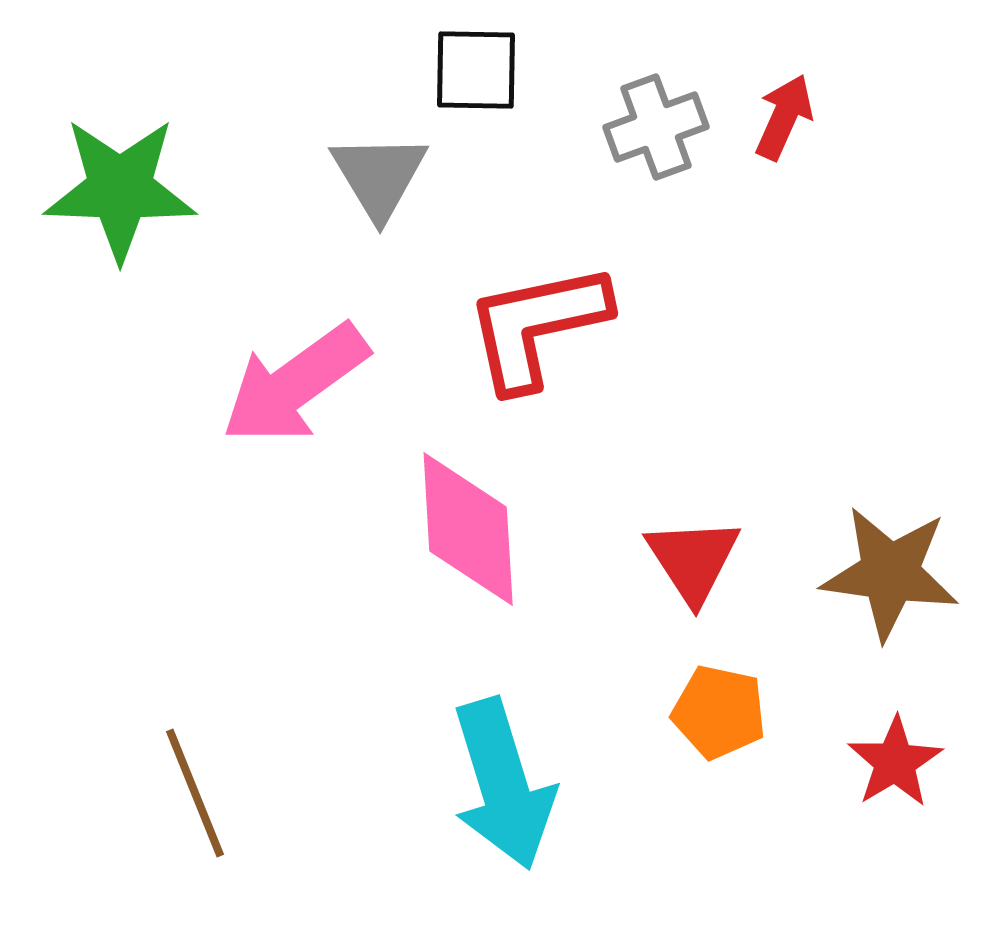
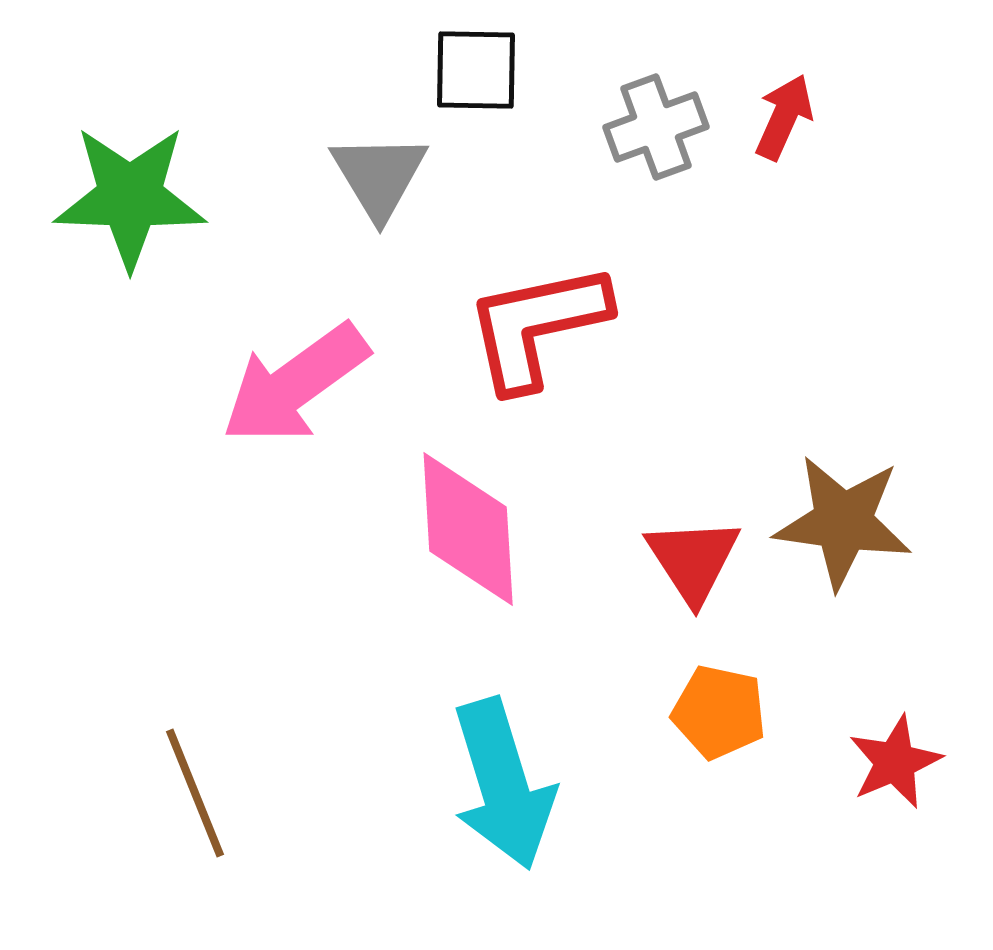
green star: moved 10 px right, 8 px down
brown star: moved 47 px left, 51 px up
red star: rotated 8 degrees clockwise
